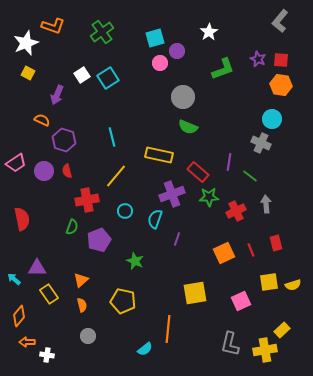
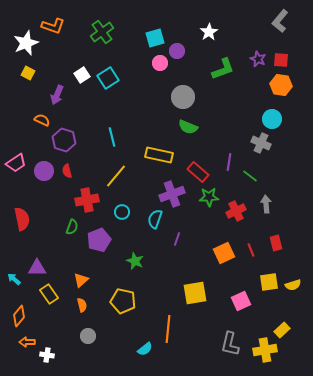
cyan circle at (125, 211): moved 3 px left, 1 px down
